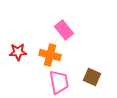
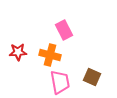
pink rectangle: rotated 12 degrees clockwise
pink trapezoid: moved 1 px right
